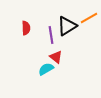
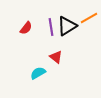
red semicircle: rotated 40 degrees clockwise
purple line: moved 8 px up
cyan semicircle: moved 8 px left, 4 px down
